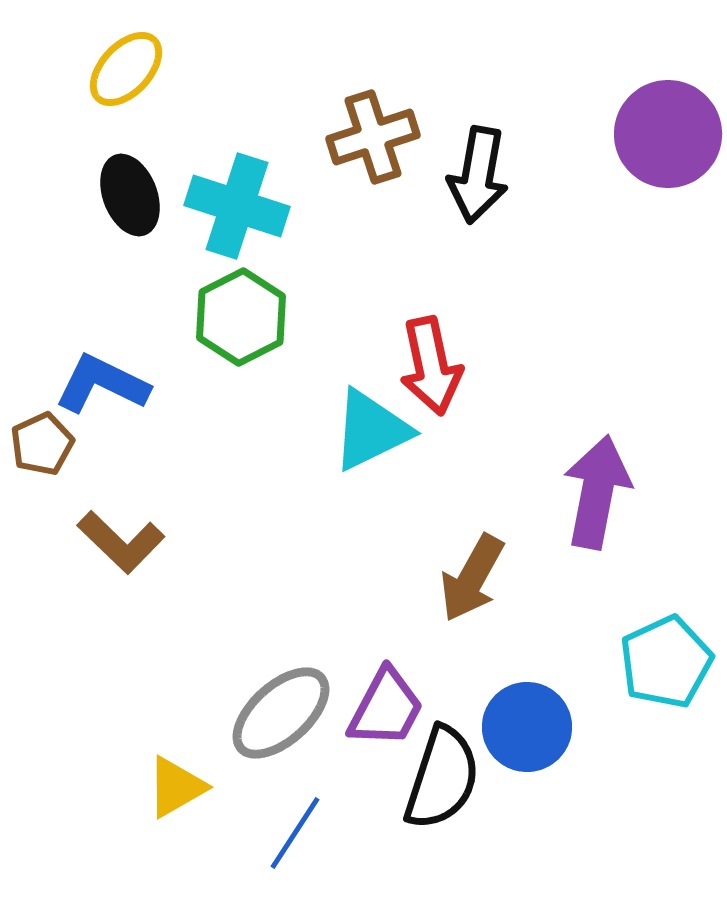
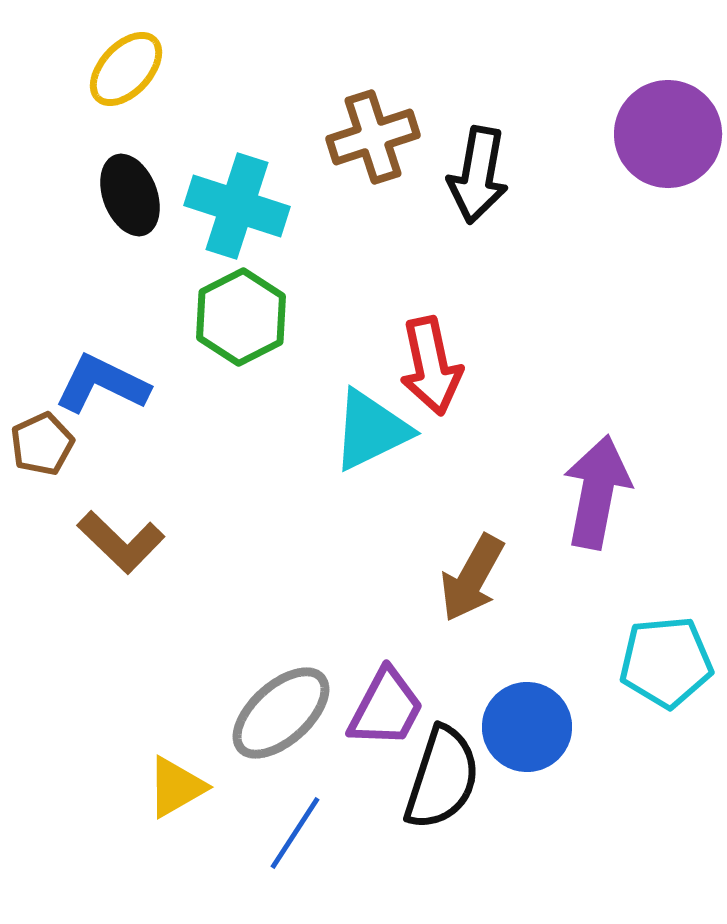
cyan pentagon: rotated 20 degrees clockwise
